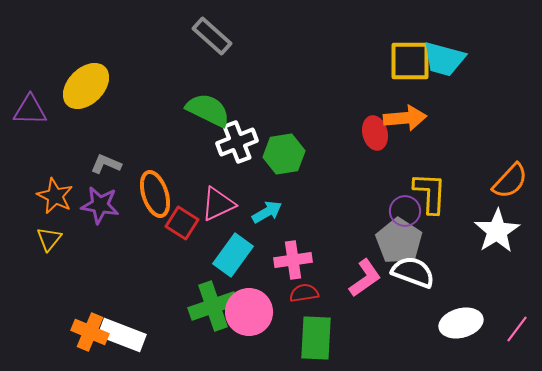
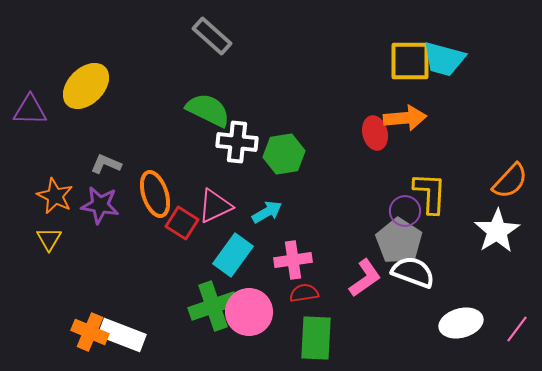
white cross: rotated 27 degrees clockwise
pink triangle: moved 3 px left, 2 px down
yellow triangle: rotated 8 degrees counterclockwise
